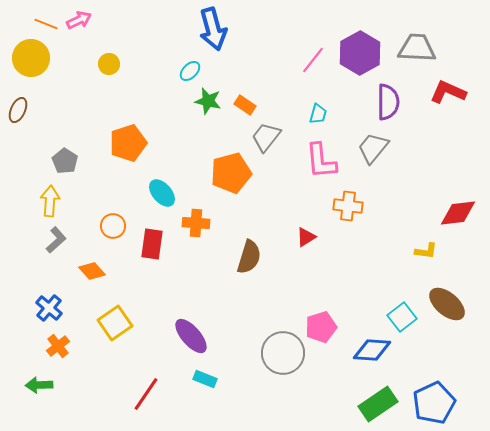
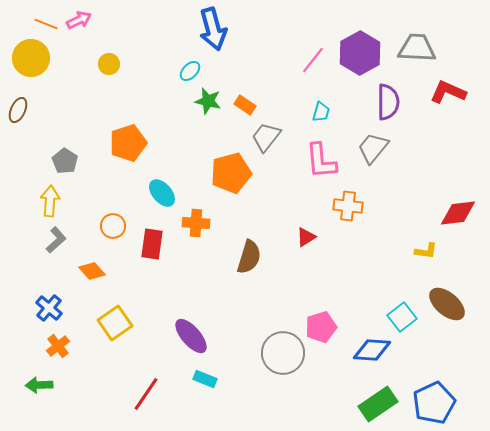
cyan trapezoid at (318, 114): moved 3 px right, 2 px up
